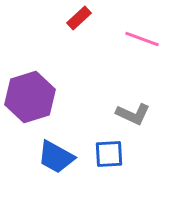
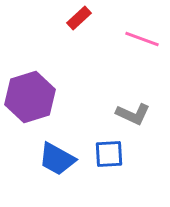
blue trapezoid: moved 1 px right, 2 px down
